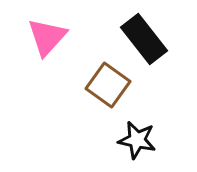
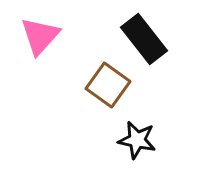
pink triangle: moved 7 px left, 1 px up
